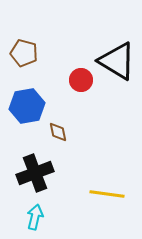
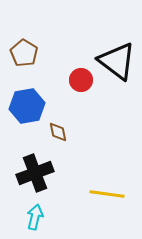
brown pentagon: rotated 16 degrees clockwise
black triangle: rotated 6 degrees clockwise
